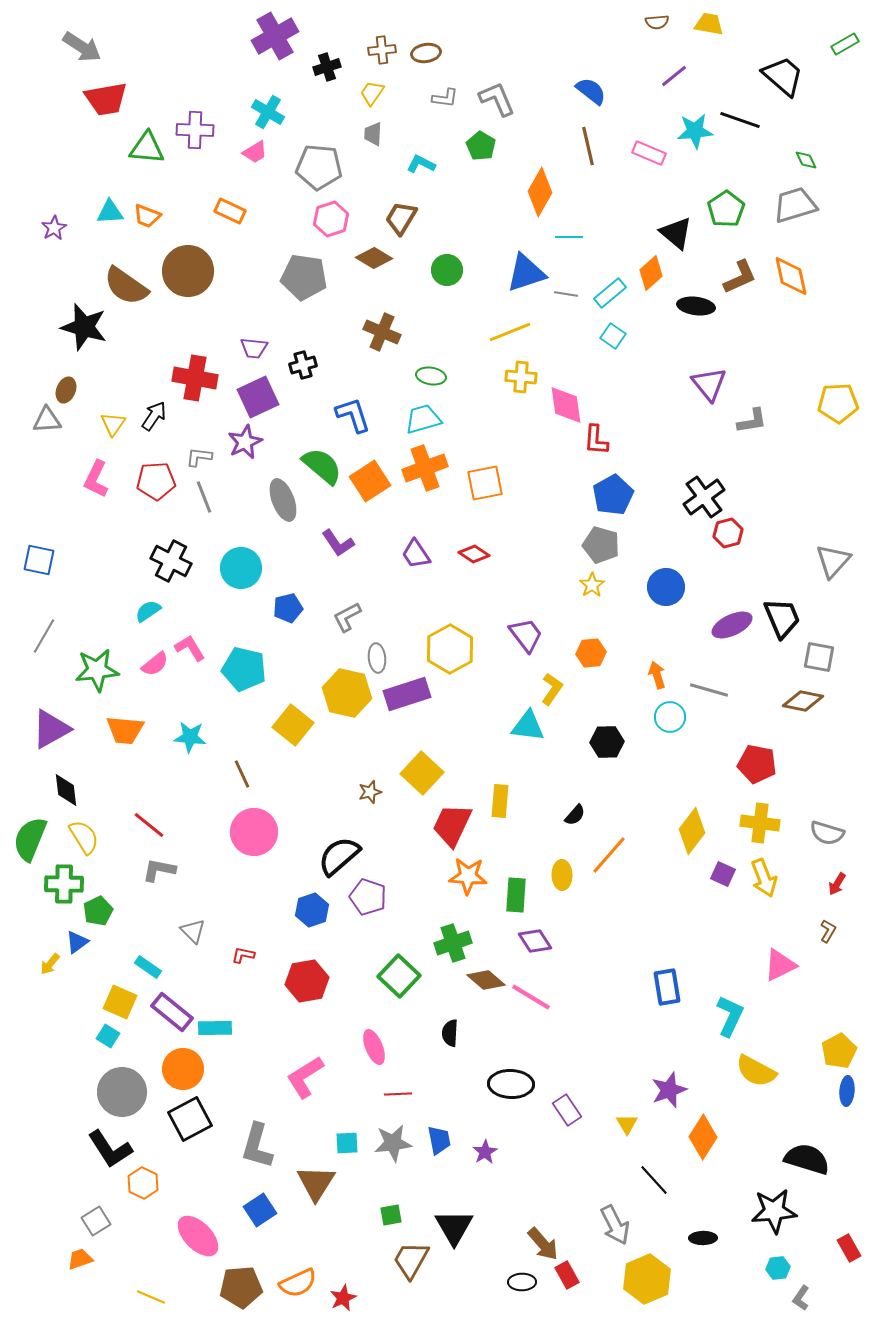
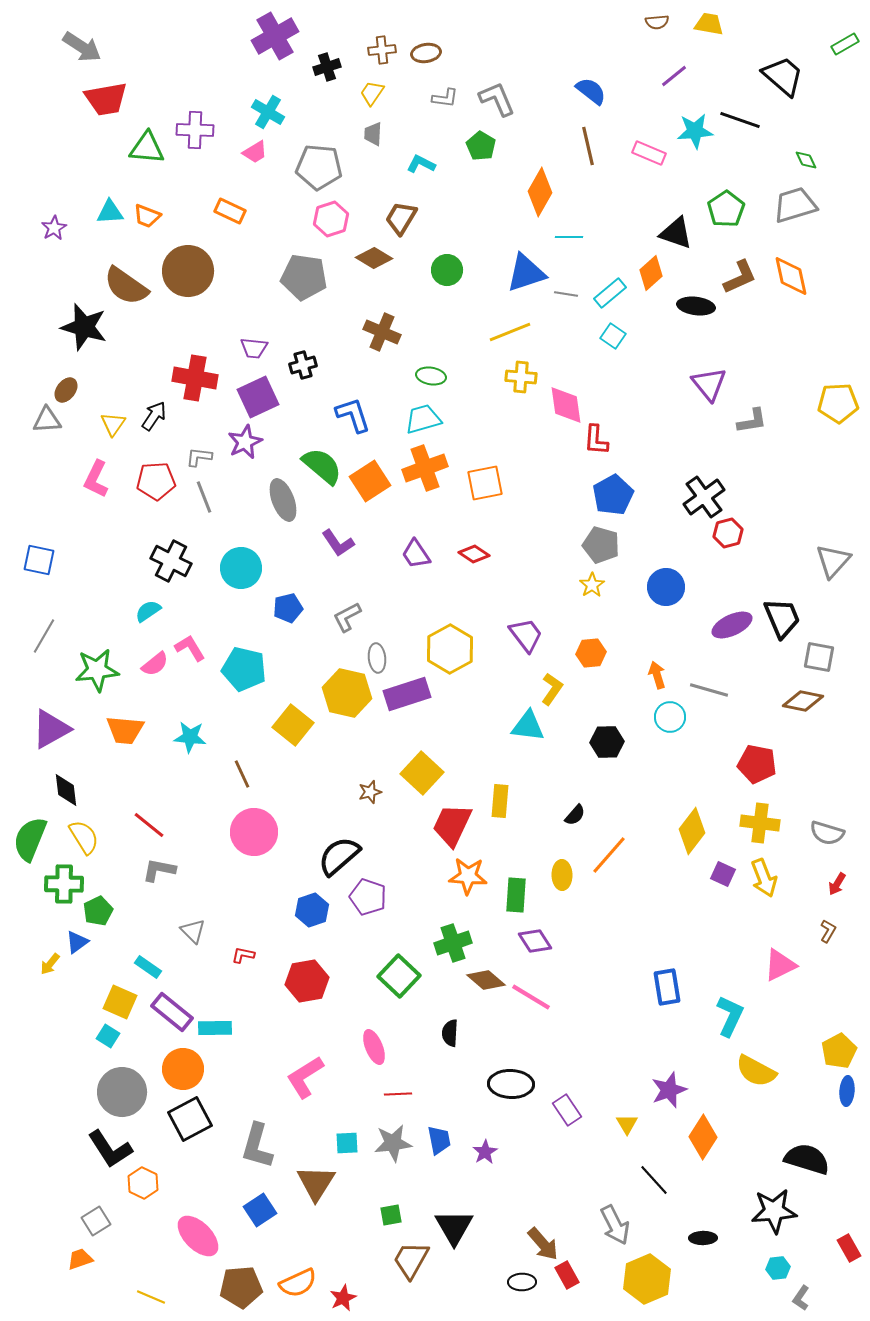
black triangle at (676, 233): rotated 21 degrees counterclockwise
brown ellipse at (66, 390): rotated 15 degrees clockwise
